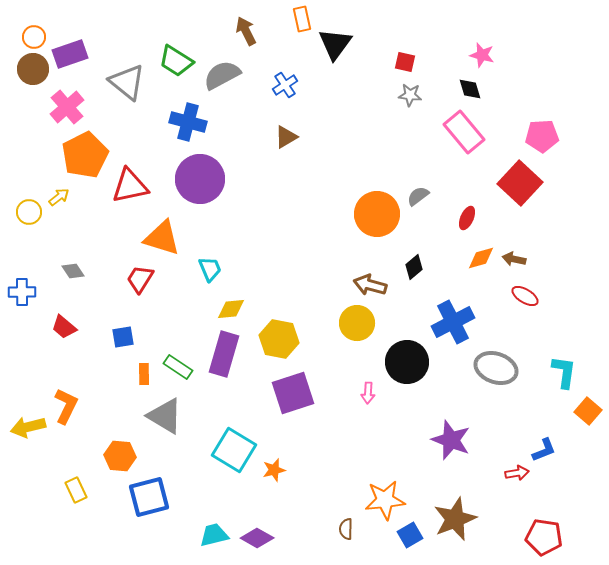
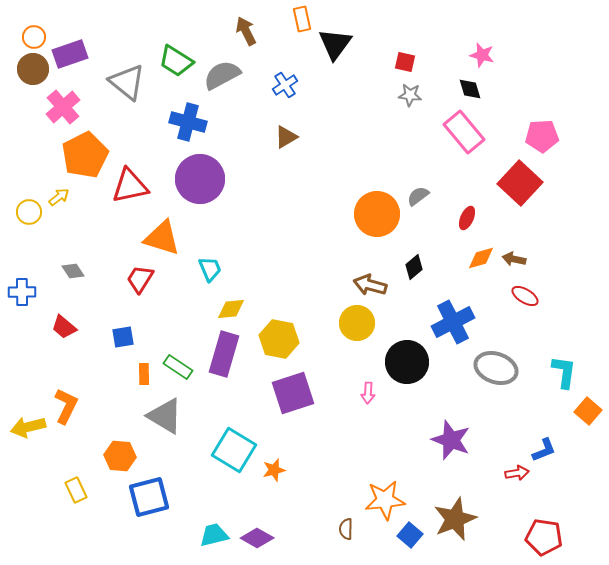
pink cross at (67, 107): moved 4 px left
blue square at (410, 535): rotated 20 degrees counterclockwise
